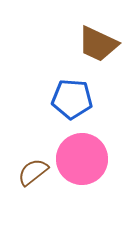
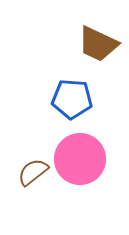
pink circle: moved 2 px left
